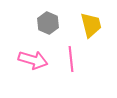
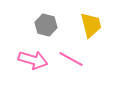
gray hexagon: moved 2 px left, 2 px down; rotated 10 degrees counterclockwise
pink line: rotated 55 degrees counterclockwise
